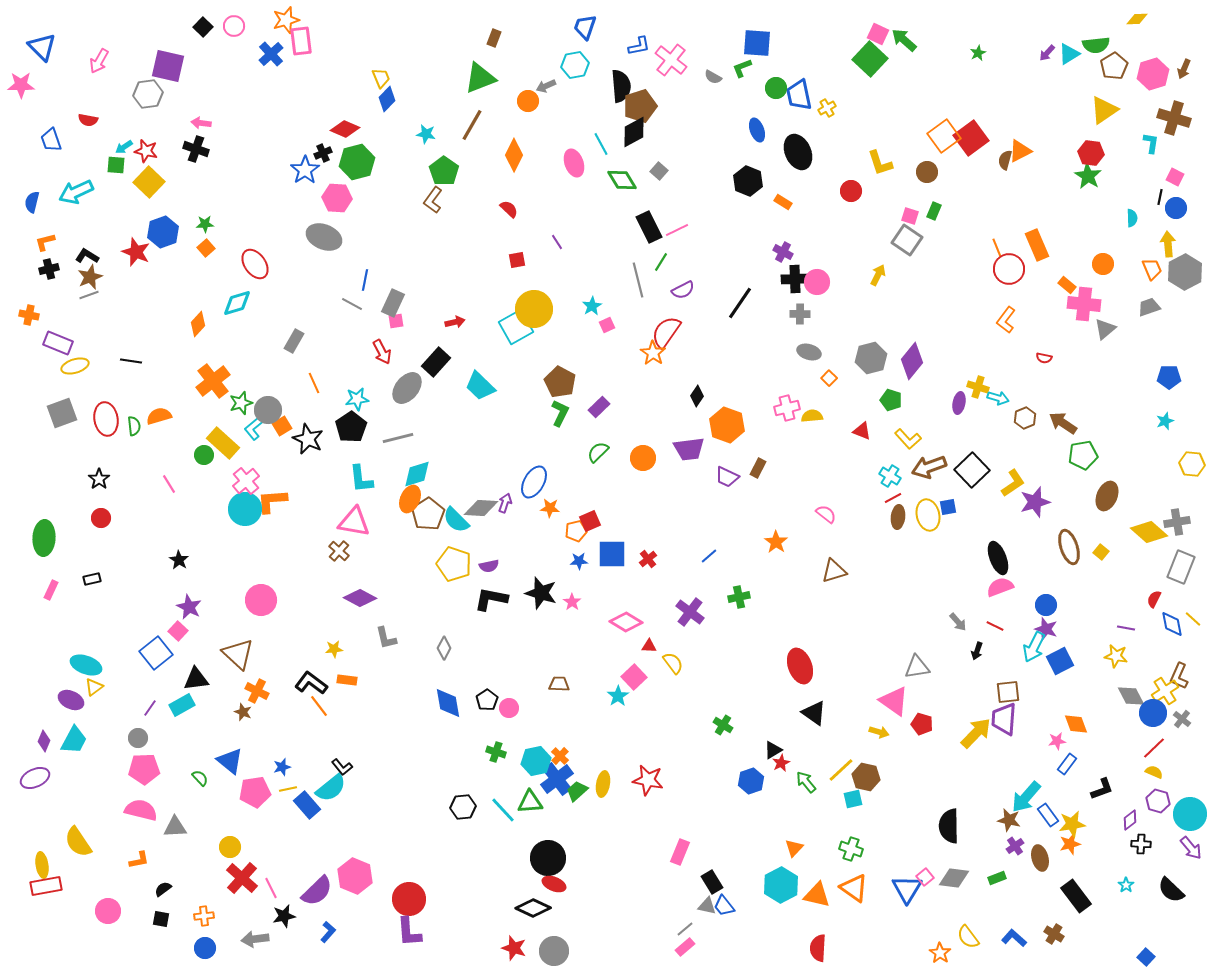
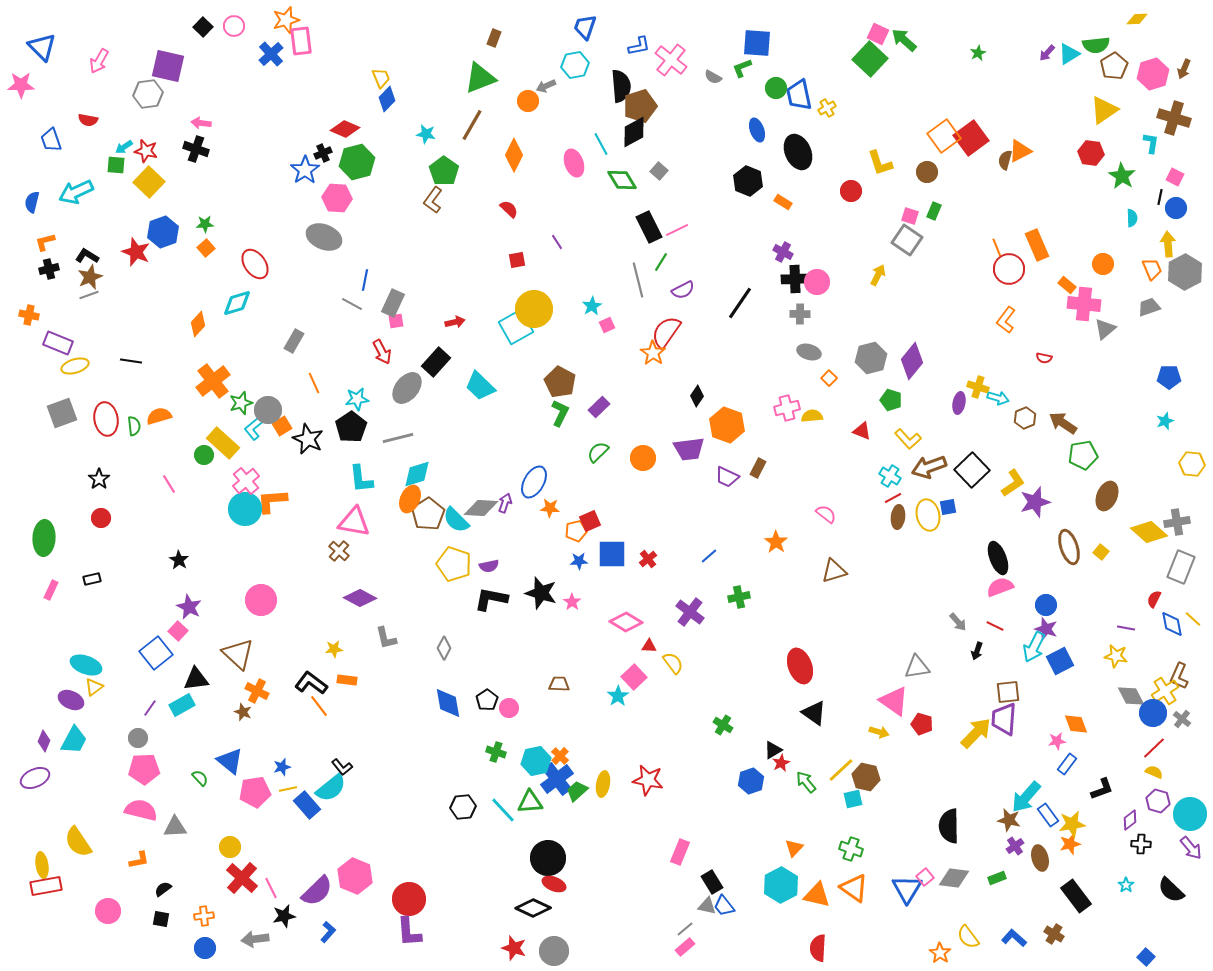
green star at (1088, 176): moved 34 px right
